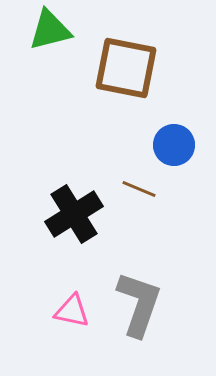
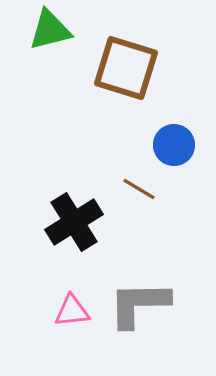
brown square: rotated 6 degrees clockwise
brown line: rotated 8 degrees clockwise
black cross: moved 8 px down
gray L-shape: rotated 110 degrees counterclockwise
pink triangle: rotated 18 degrees counterclockwise
